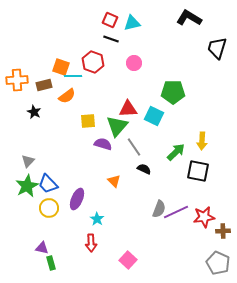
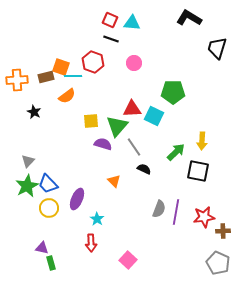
cyan triangle: rotated 18 degrees clockwise
brown rectangle: moved 2 px right, 8 px up
red triangle: moved 4 px right
yellow square: moved 3 px right
purple line: rotated 55 degrees counterclockwise
